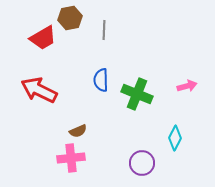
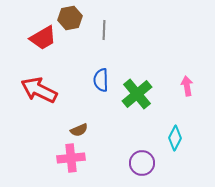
pink arrow: rotated 84 degrees counterclockwise
green cross: rotated 28 degrees clockwise
brown semicircle: moved 1 px right, 1 px up
